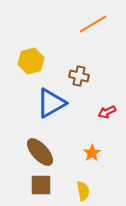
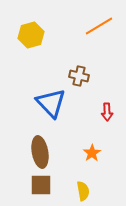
orange line: moved 6 px right, 2 px down
yellow hexagon: moved 26 px up
blue triangle: rotated 44 degrees counterclockwise
red arrow: rotated 66 degrees counterclockwise
brown ellipse: rotated 32 degrees clockwise
